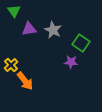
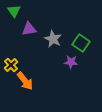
gray star: moved 9 px down
